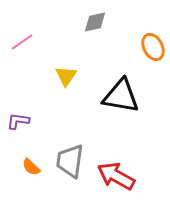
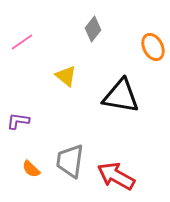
gray diamond: moved 2 px left, 7 px down; rotated 40 degrees counterclockwise
yellow triangle: rotated 25 degrees counterclockwise
orange semicircle: moved 2 px down
